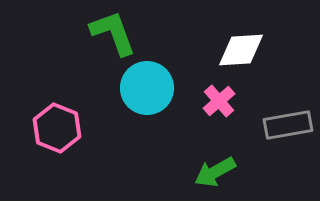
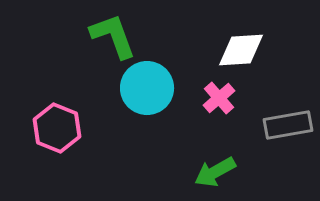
green L-shape: moved 3 px down
pink cross: moved 3 px up
